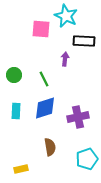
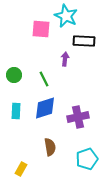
yellow rectangle: rotated 48 degrees counterclockwise
